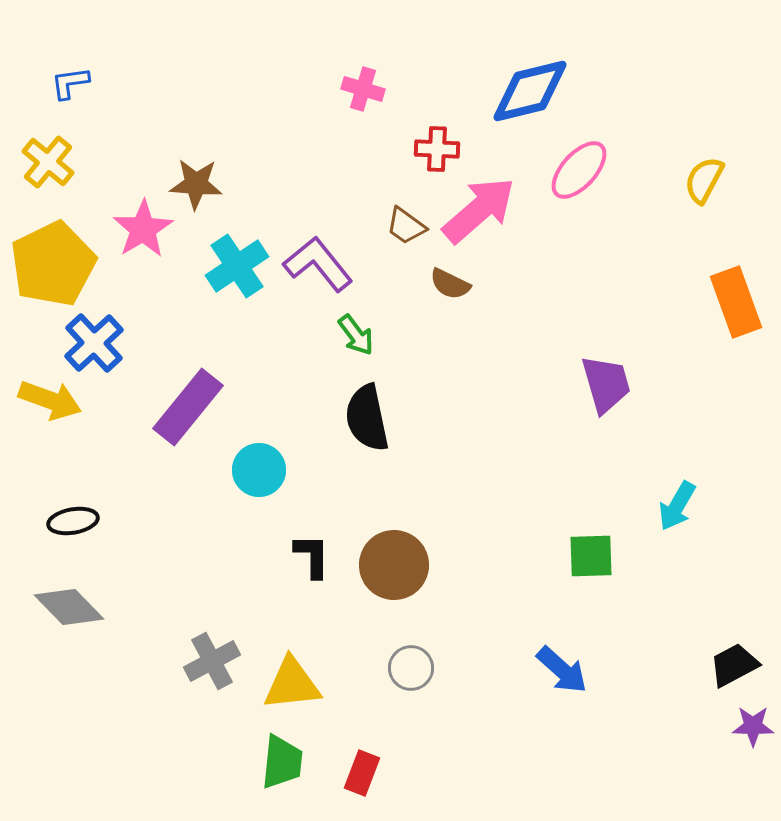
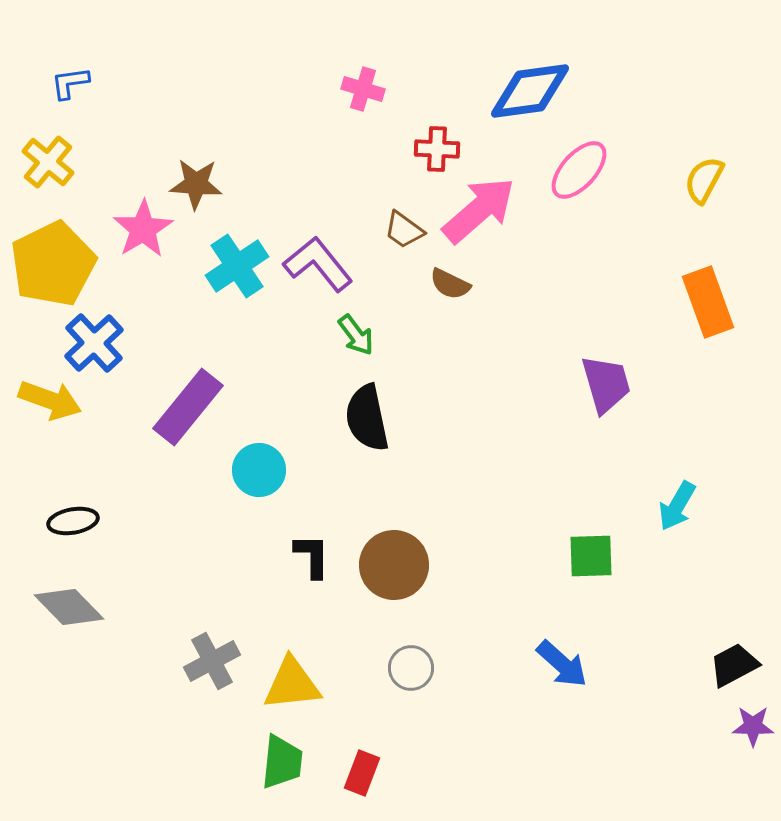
blue diamond: rotated 6 degrees clockwise
brown trapezoid: moved 2 px left, 4 px down
orange rectangle: moved 28 px left
blue arrow: moved 6 px up
